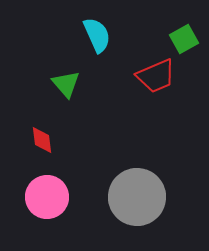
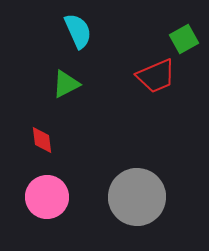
cyan semicircle: moved 19 px left, 4 px up
green triangle: rotated 44 degrees clockwise
